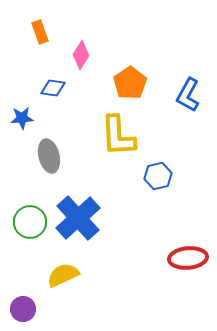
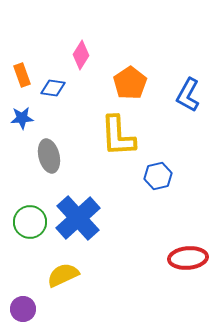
orange rectangle: moved 18 px left, 43 px down
